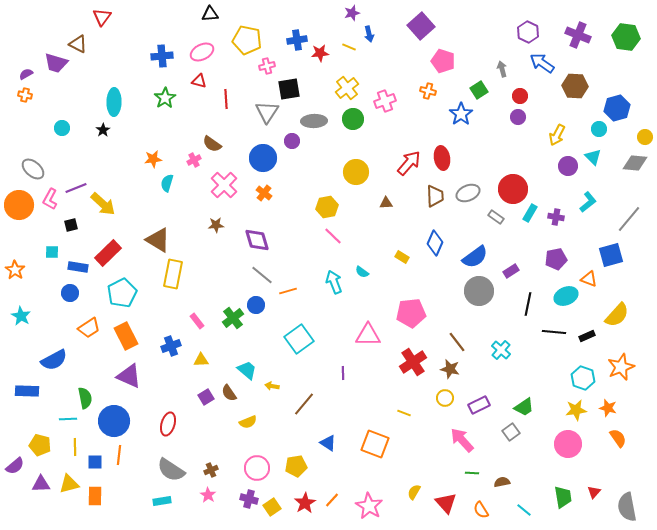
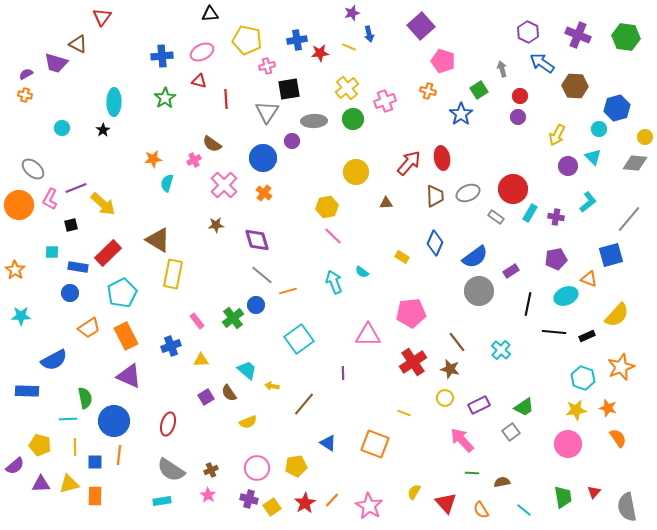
cyan star at (21, 316): rotated 30 degrees counterclockwise
